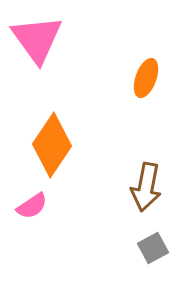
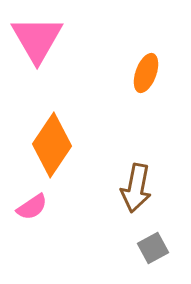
pink triangle: rotated 6 degrees clockwise
orange ellipse: moved 5 px up
brown arrow: moved 10 px left, 1 px down
pink semicircle: moved 1 px down
